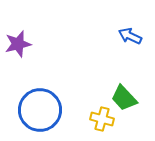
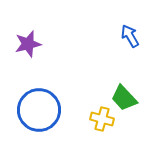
blue arrow: rotated 35 degrees clockwise
purple star: moved 10 px right
blue circle: moved 1 px left
